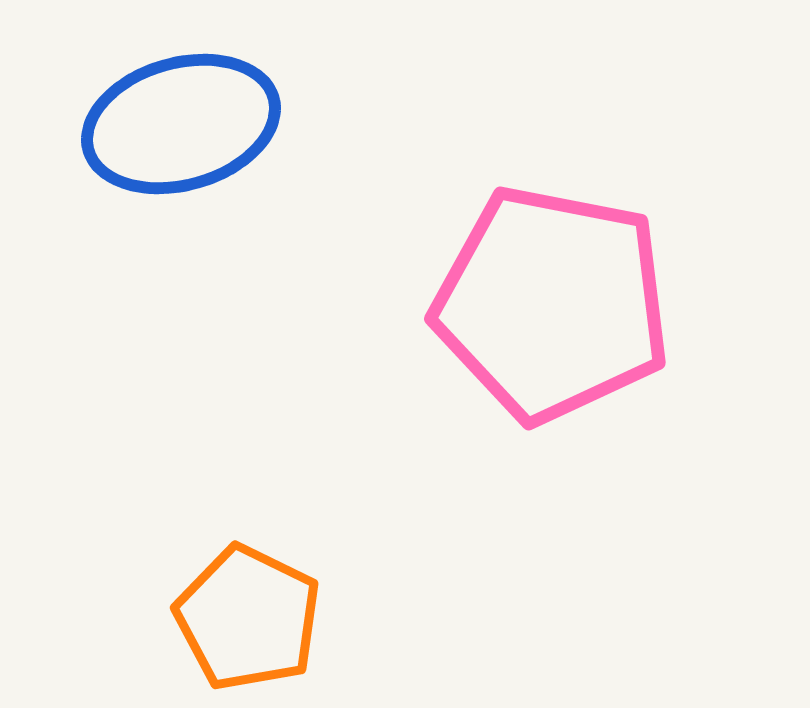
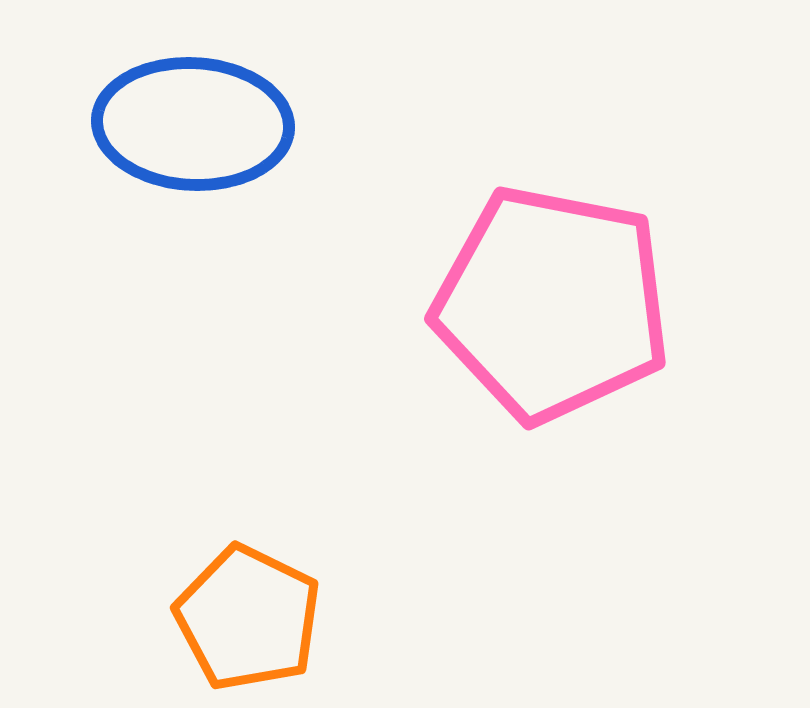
blue ellipse: moved 12 px right; rotated 19 degrees clockwise
